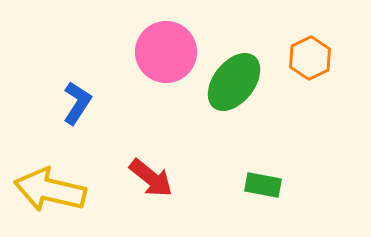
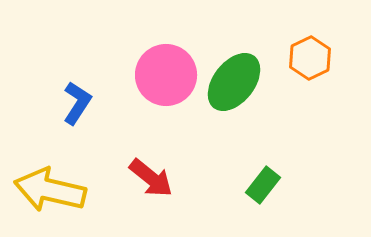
pink circle: moved 23 px down
green rectangle: rotated 63 degrees counterclockwise
